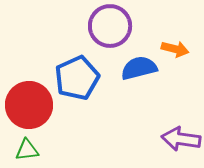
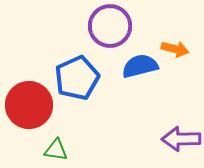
blue semicircle: moved 1 px right, 2 px up
purple arrow: rotated 9 degrees counterclockwise
green triangle: moved 29 px right; rotated 15 degrees clockwise
